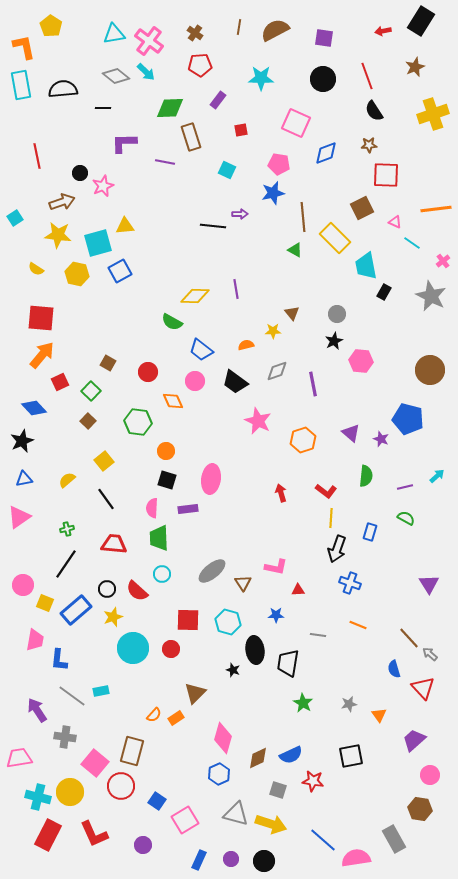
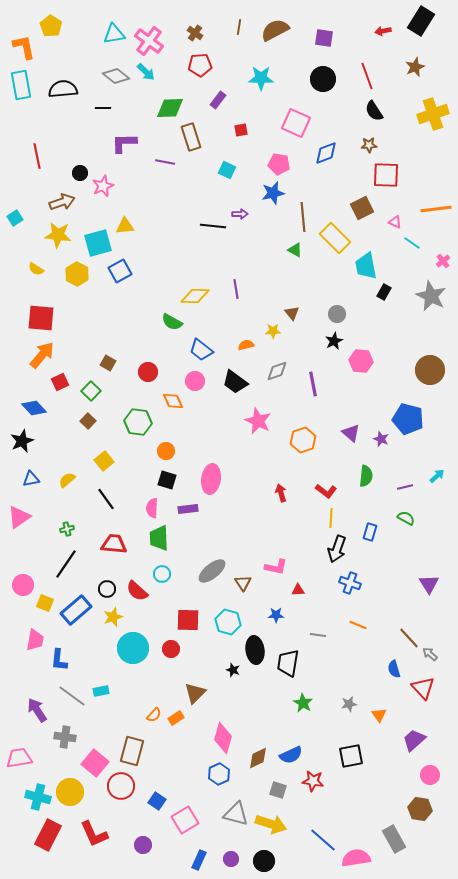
yellow hexagon at (77, 274): rotated 15 degrees clockwise
blue triangle at (24, 479): moved 7 px right
